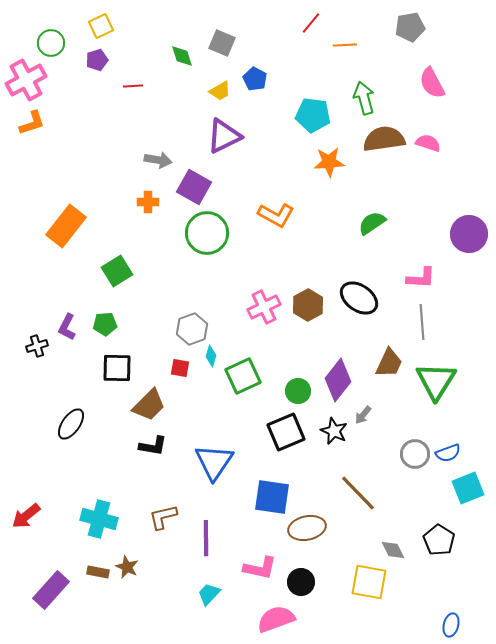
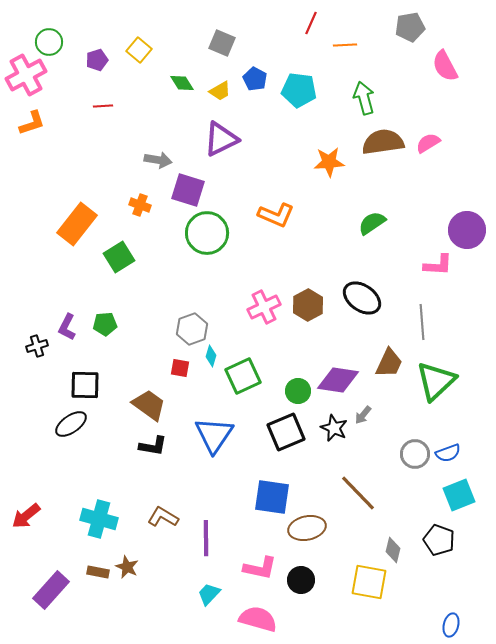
red line at (311, 23): rotated 15 degrees counterclockwise
yellow square at (101, 26): moved 38 px right, 24 px down; rotated 25 degrees counterclockwise
green circle at (51, 43): moved 2 px left, 1 px up
green diamond at (182, 56): moved 27 px down; rotated 15 degrees counterclockwise
pink cross at (26, 80): moved 5 px up
pink semicircle at (432, 83): moved 13 px right, 17 px up
red line at (133, 86): moved 30 px left, 20 px down
cyan pentagon at (313, 115): moved 14 px left, 25 px up
purple triangle at (224, 136): moved 3 px left, 3 px down
brown semicircle at (384, 139): moved 1 px left, 3 px down
pink semicircle at (428, 143): rotated 50 degrees counterclockwise
purple square at (194, 187): moved 6 px left, 3 px down; rotated 12 degrees counterclockwise
orange cross at (148, 202): moved 8 px left, 3 px down; rotated 20 degrees clockwise
orange L-shape at (276, 215): rotated 6 degrees counterclockwise
orange rectangle at (66, 226): moved 11 px right, 2 px up
purple circle at (469, 234): moved 2 px left, 4 px up
green square at (117, 271): moved 2 px right, 14 px up
pink L-shape at (421, 278): moved 17 px right, 13 px up
black ellipse at (359, 298): moved 3 px right
black square at (117, 368): moved 32 px left, 17 px down
purple diamond at (338, 380): rotated 60 degrees clockwise
green triangle at (436, 381): rotated 15 degrees clockwise
brown trapezoid at (149, 405): rotated 99 degrees counterclockwise
black ellipse at (71, 424): rotated 20 degrees clockwise
black star at (334, 431): moved 3 px up
blue triangle at (214, 462): moved 27 px up
cyan square at (468, 488): moved 9 px left, 7 px down
brown L-shape at (163, 517): rotated 44 degrees clockwise
black pentagon at (439, 540): rotated 12 degrees counterclockwise
gray diamond at (393, 550): rotated 40 degrees clockwise
black circle at (301, 582): moved 2 px up
pink semicircle at (276, 619): moved 18 px left; rotated 36 degrees clockwise
